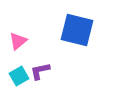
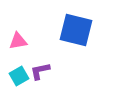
blue square: moved 1 px left
pink triangle: rotated 30 degrees clockwise
